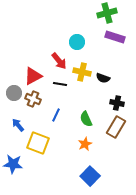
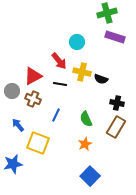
black semicircle: moved 2 px left, 1 px down
gray circle: moved 2 px left, 2 px up
blue star: rotated 18 degrees counterclockwise
